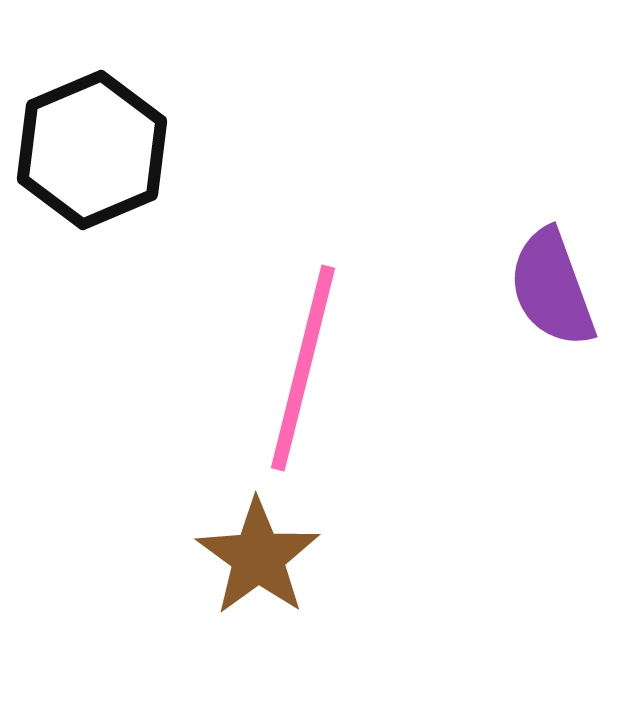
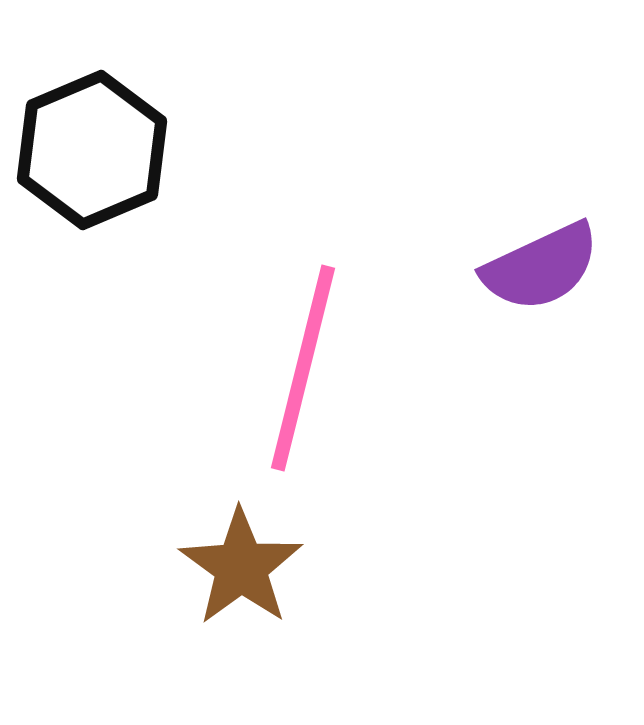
purple semicircle: moved 11 px left, 21 px up; rotated 95 degrees counterclockwise
brown star: moved 17 px left, 10 px down
